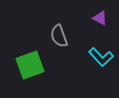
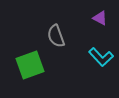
gray semicircle: moved 3 px left
